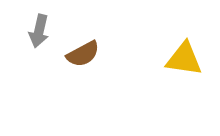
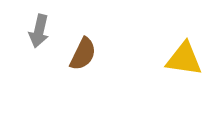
brown semicircle: rotated 36 degrees counterclockwise
